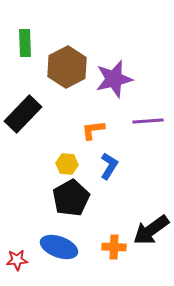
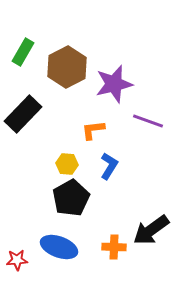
green rectangle: moved 2 px left, 9 px down; rotated 32 degrees clockwise
purple star: moved 5 px down
purple line: rotated 24 degrees clockwise
